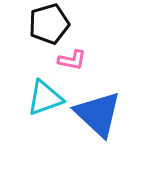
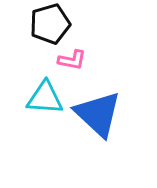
black pentagon: moved 1 px right
cyan triangle: rotated 24 degrees clockwise
